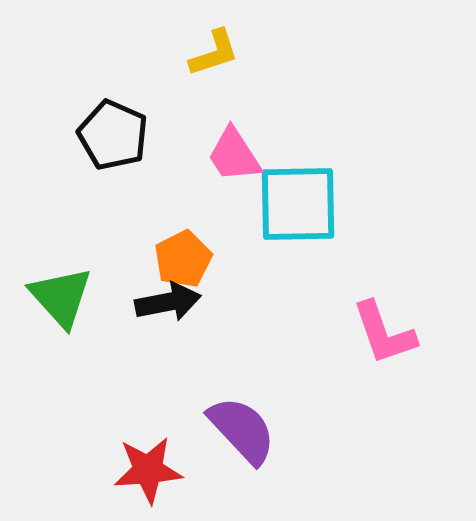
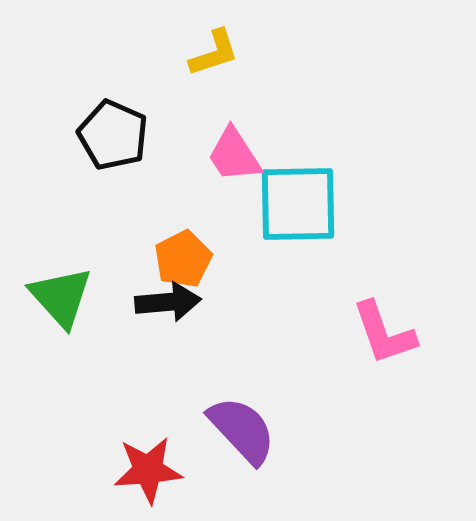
black arrow: rotated 6 degrees clockwise
